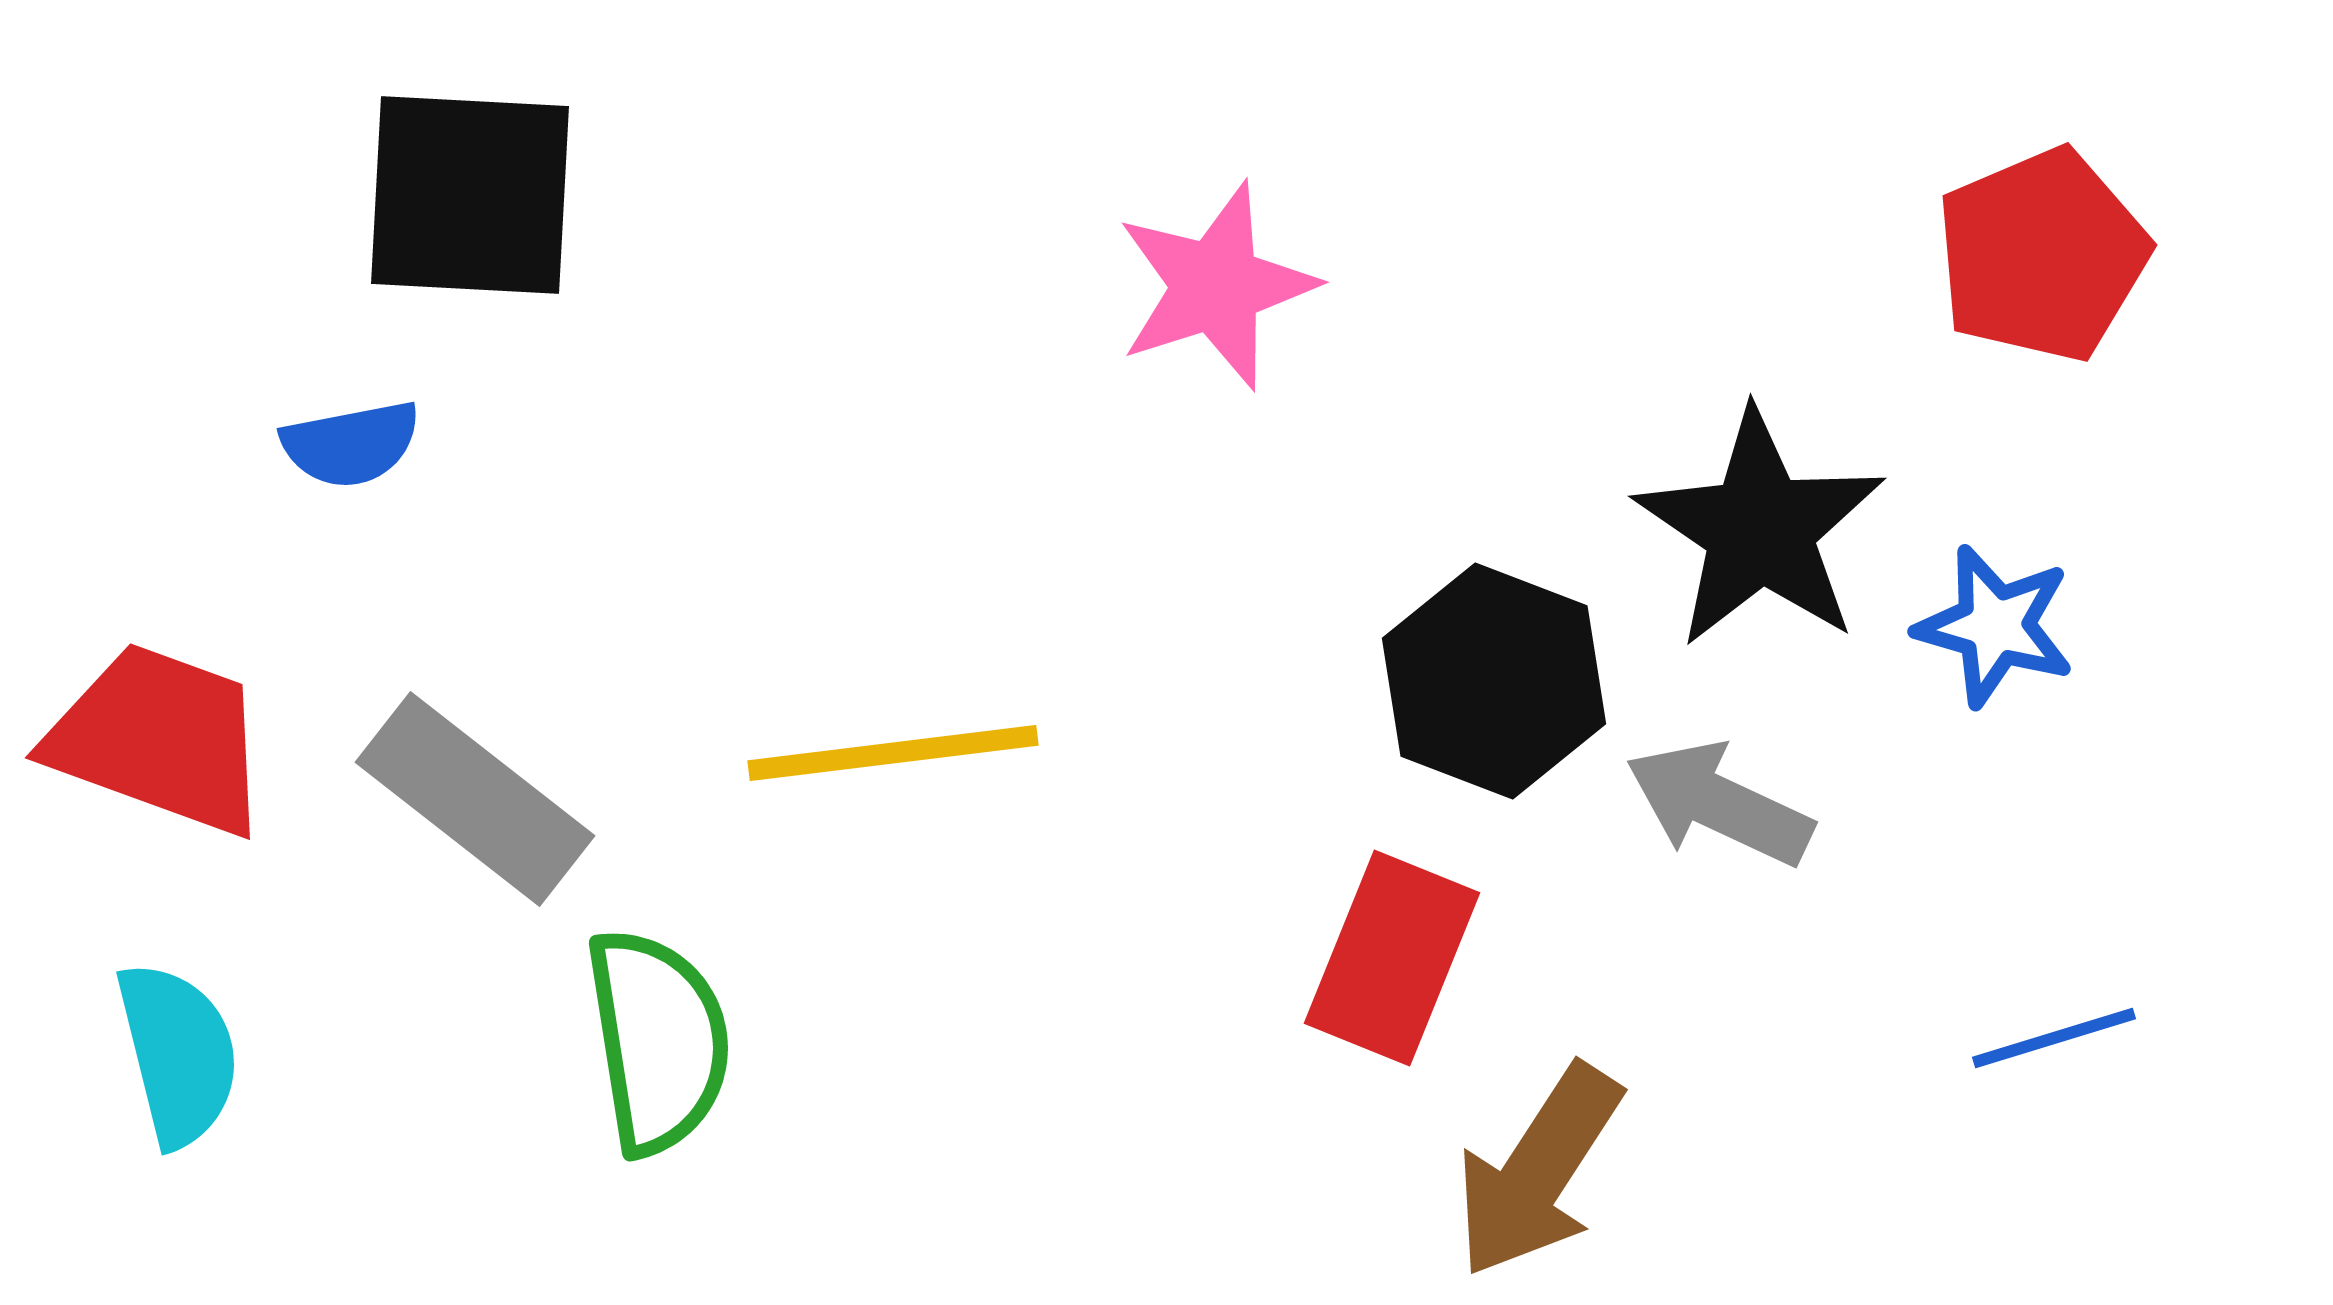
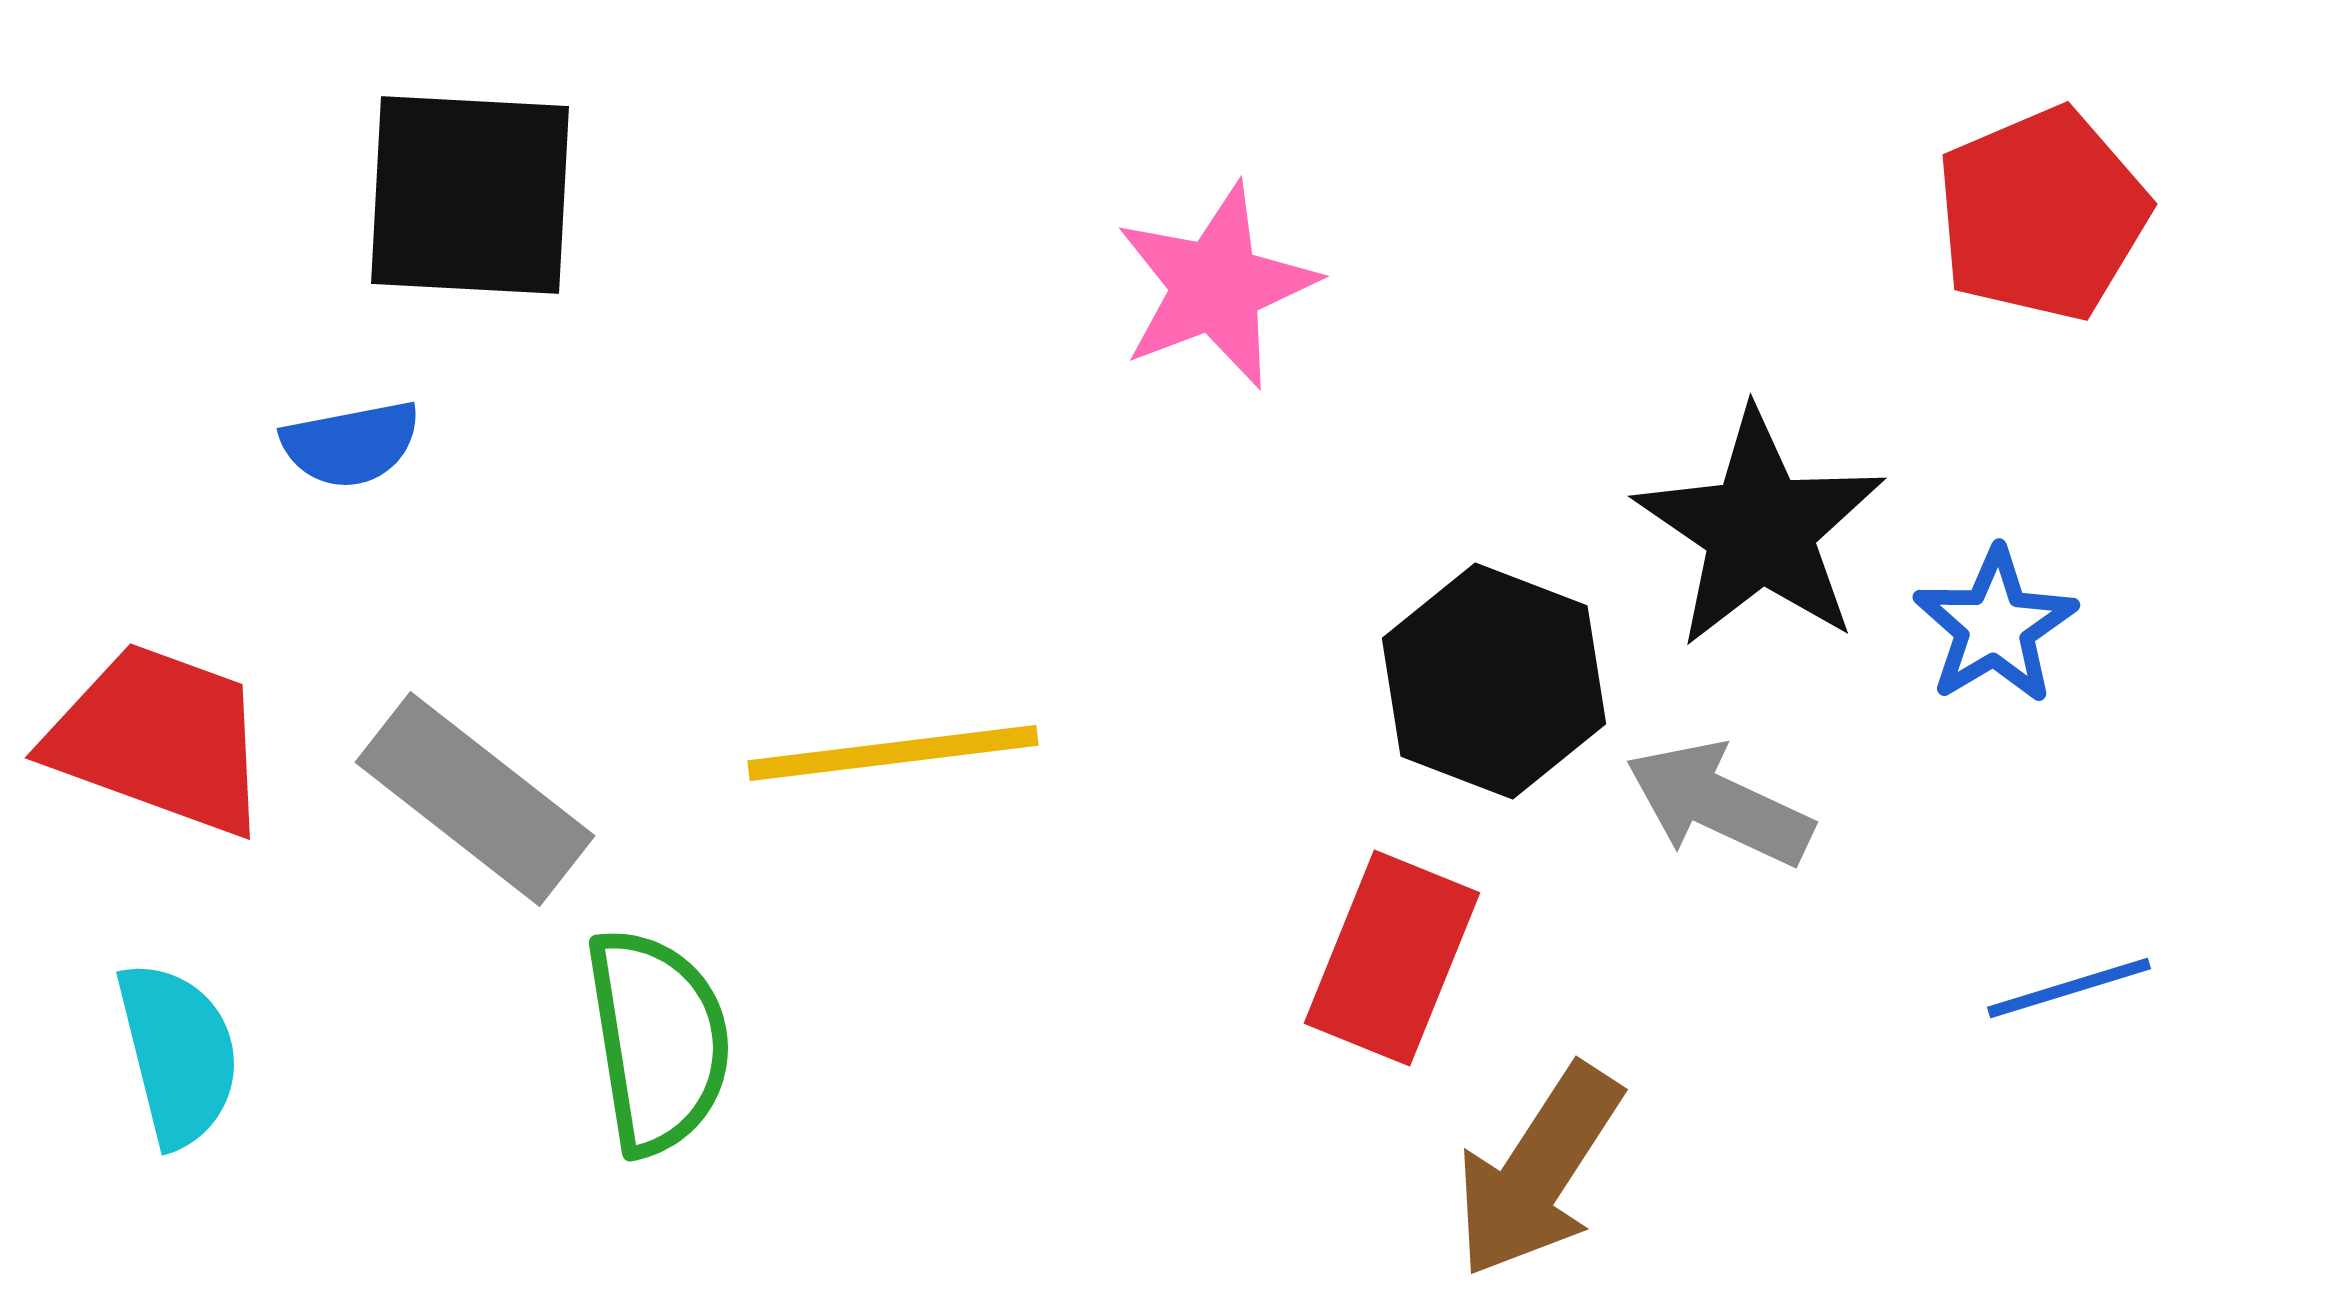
red pentagon: moved 41 px up
pink star: rotated 3 degrees counterclockwise
blue star: rotated 25 degrees clockwise
blue line: moved 15 px right, 50 px up
